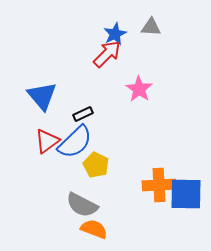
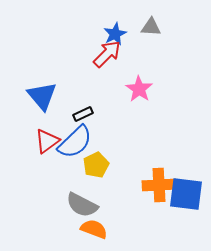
yellow pentagon: rotated 20 degrees clockwise
blue square: rotated 6 degrees clockwise
